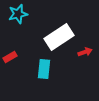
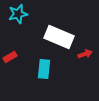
white rectangle: rotated 56 degrees clockwise
red arrow: moved 2 px down
